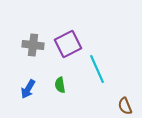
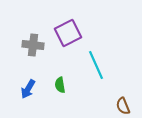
purple square: moved 11 px up
cyan line: moved 1 px left, 4 px up
brown semicircle: moved 2 px left
